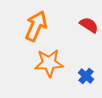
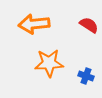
orange arrow: moved 2 px left, 2 px up; rotated 120 degrees counterclockwise
blue cross: rotated 21 degrees counterclockwise
